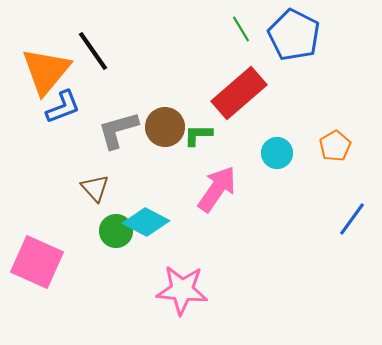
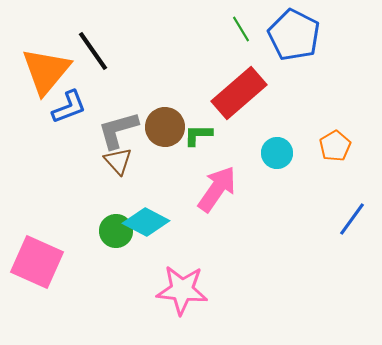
blue L-shape: moved 6 px right
brown triangle: moved 23 px right, 27 px up
